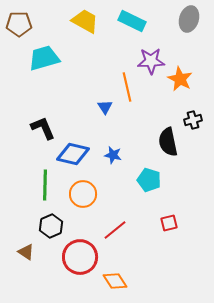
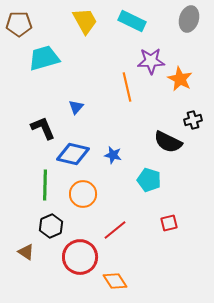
yellow trapezoid: rotated 32 degrees clockwise
blue triangle: moved 29 px left; rotated 14 degrees clockwise
black semicircle: rotated 52 degrees counterclockwise
